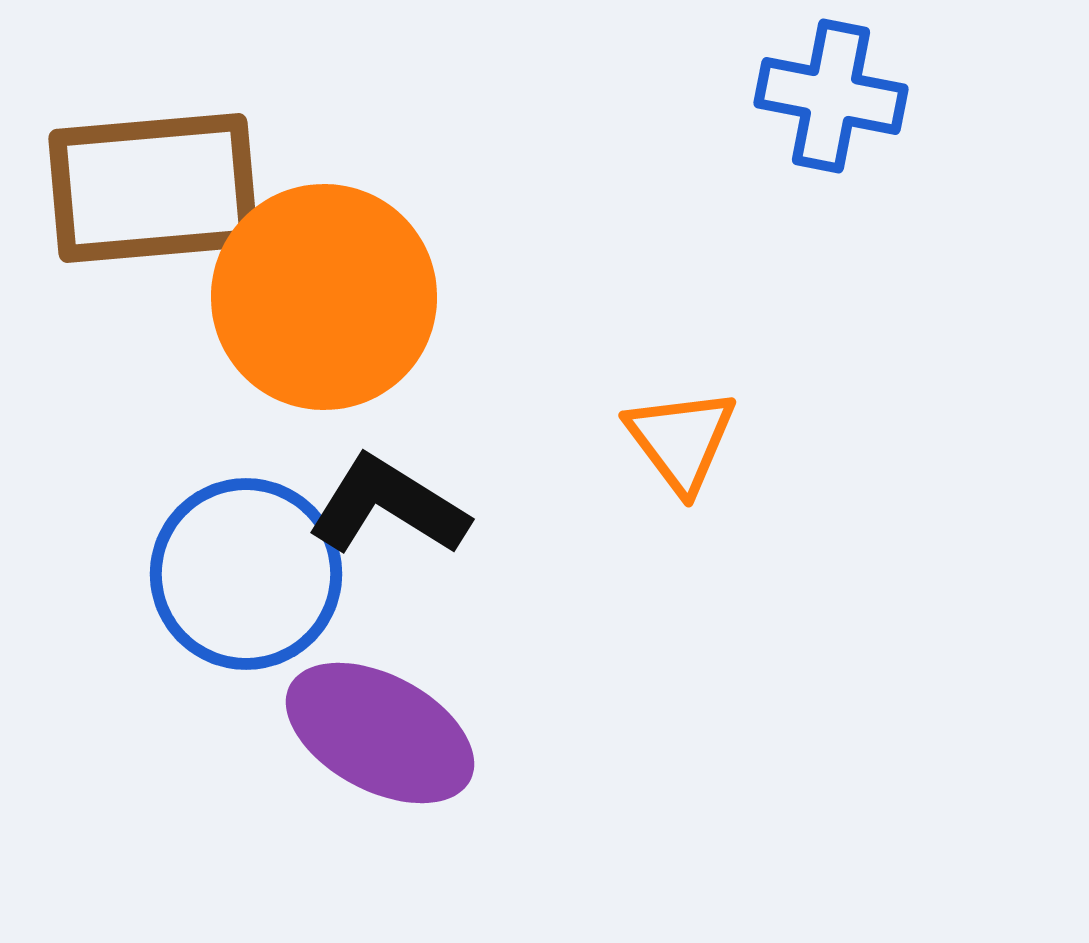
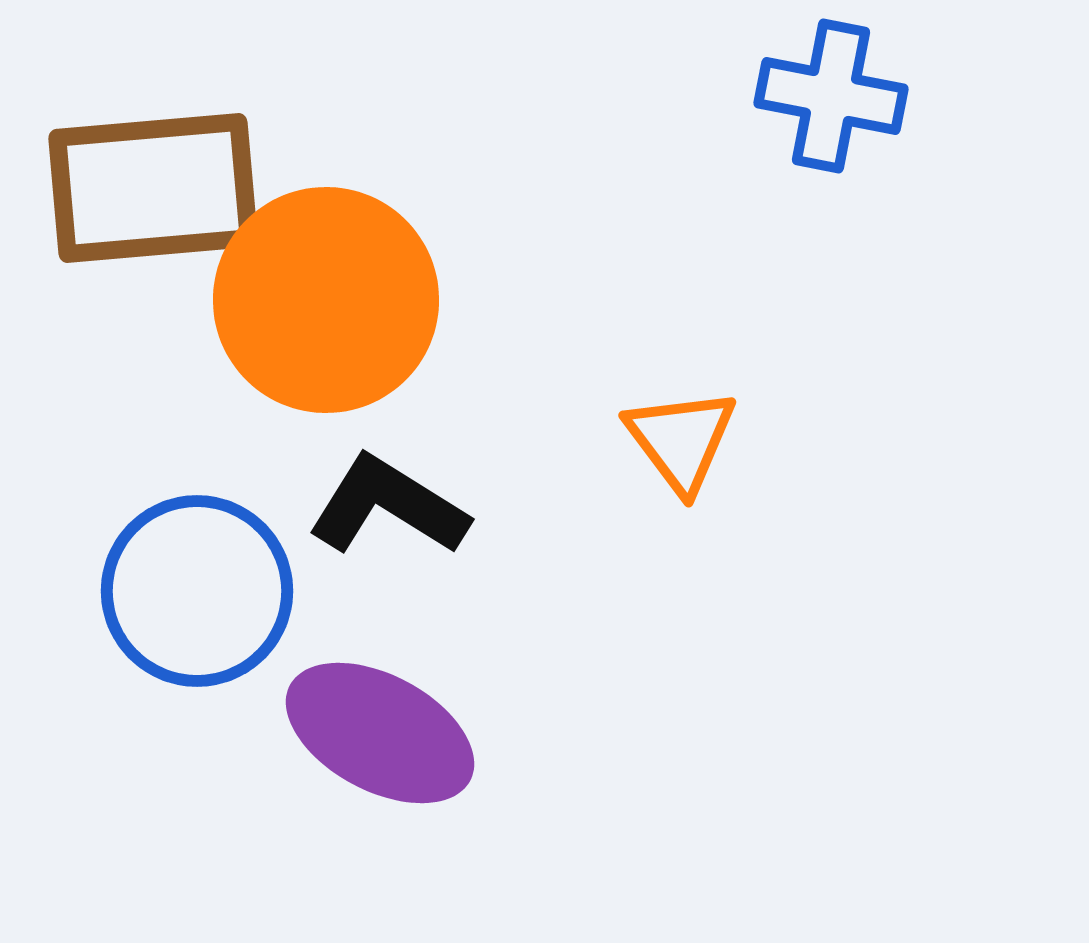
orange circle: moved 2 px right, 3 px down
blue circle: moved 49 px left, 17 px down
